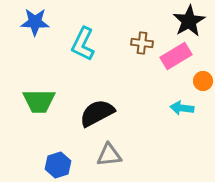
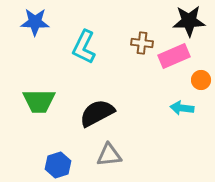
black star: rotated 28 degrees clockwise
cyan L-shape: moved 1 px right, 3 px down
pink rectangle: moved 2 px left; rotated 8 degrees clockwise
orange circle: moved 2 px left, 1 px up
